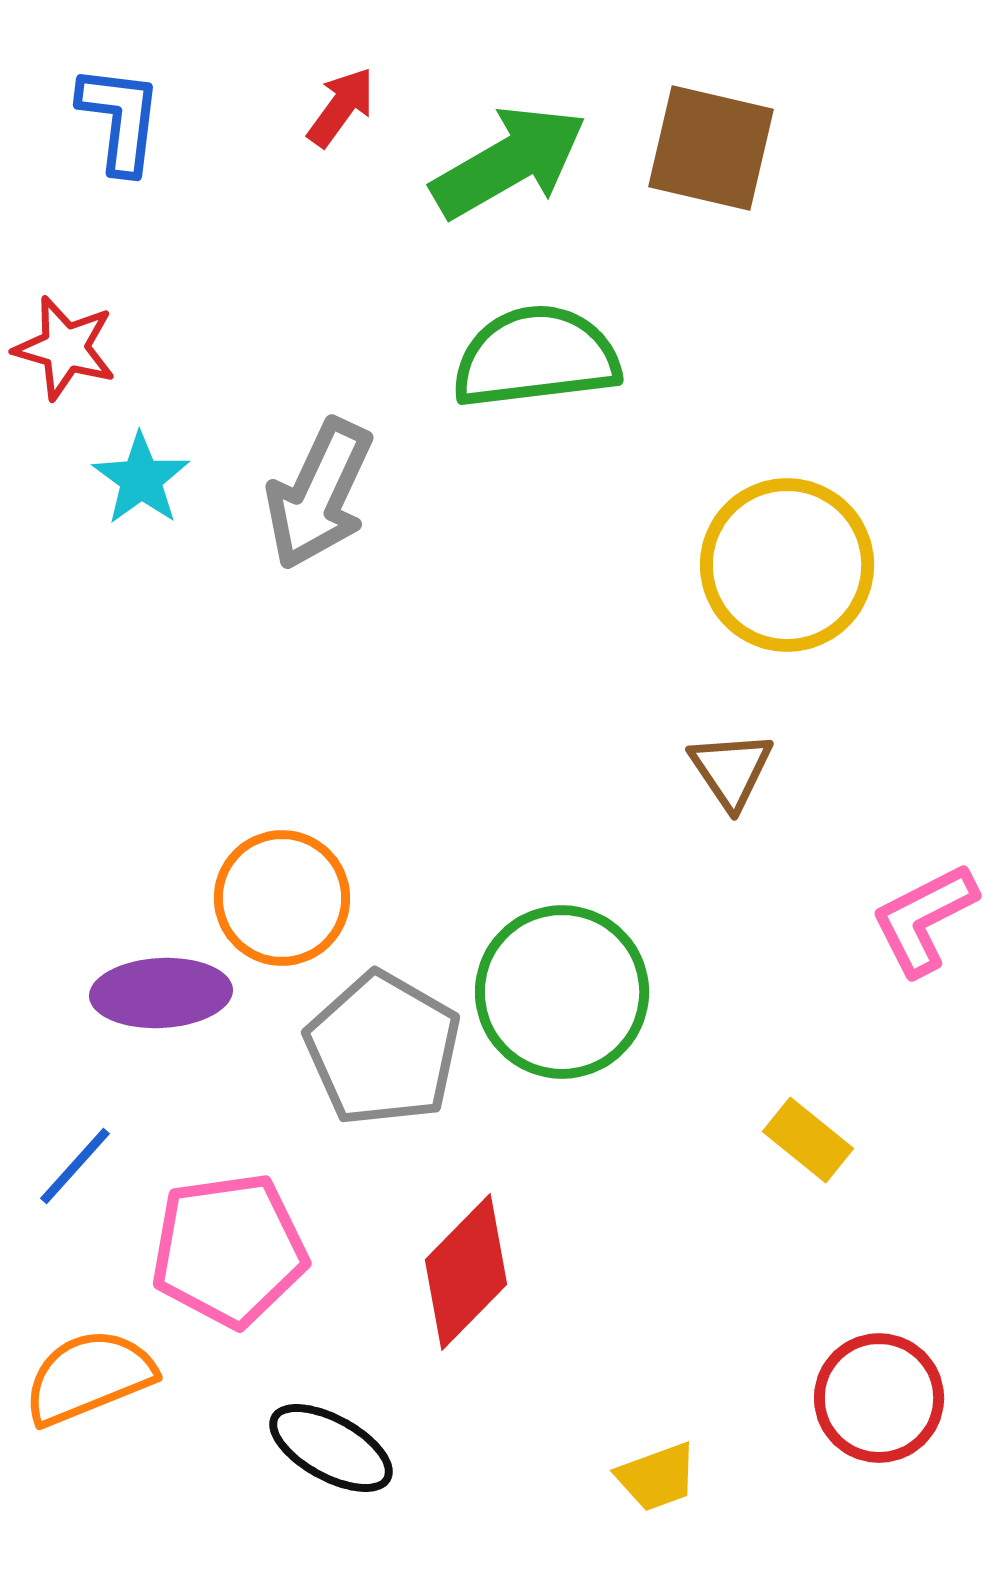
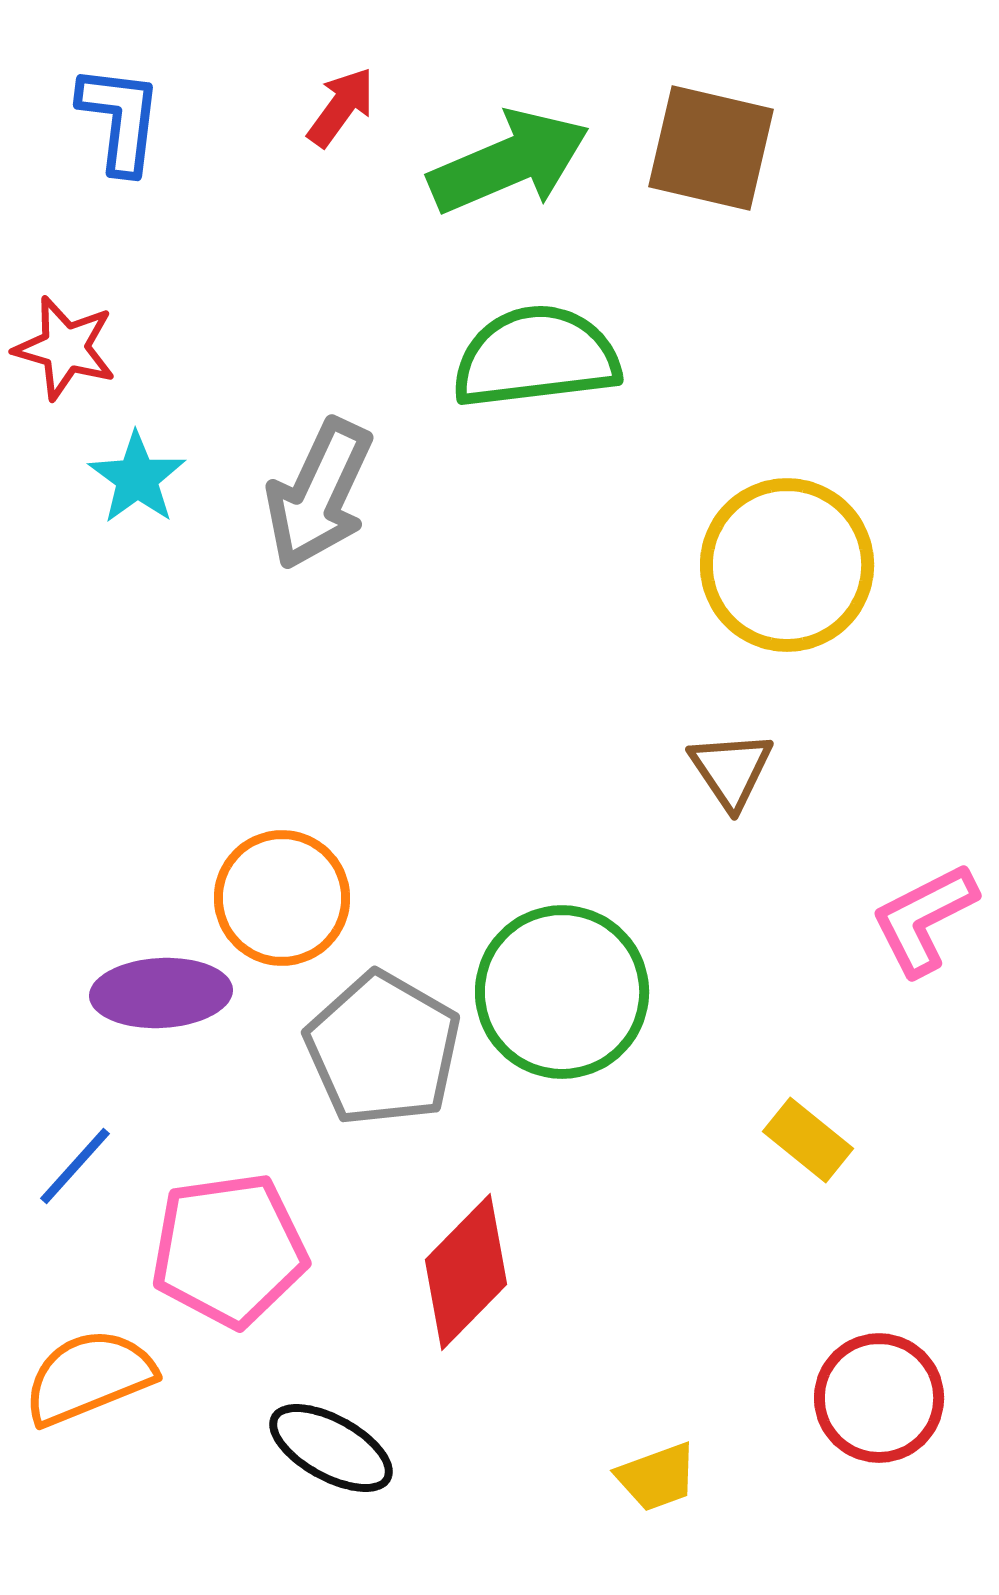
green arrow: rotated 7 degrees clockwise
cyan star: moved 4 px left, 1 px up
